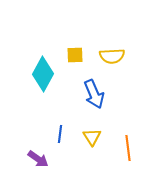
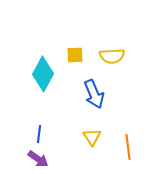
blue line: moved 21 px left
orange line: moved 1 px up
